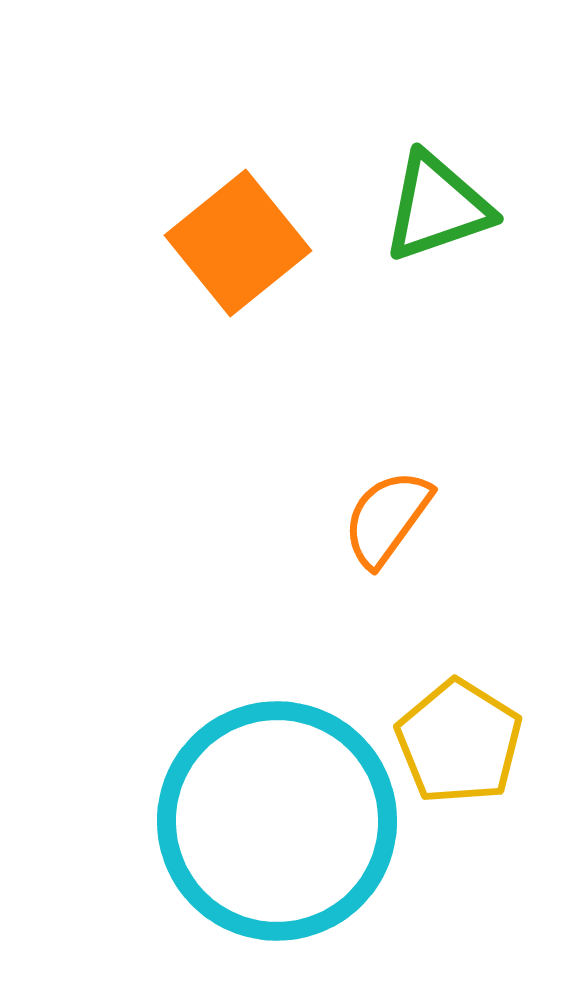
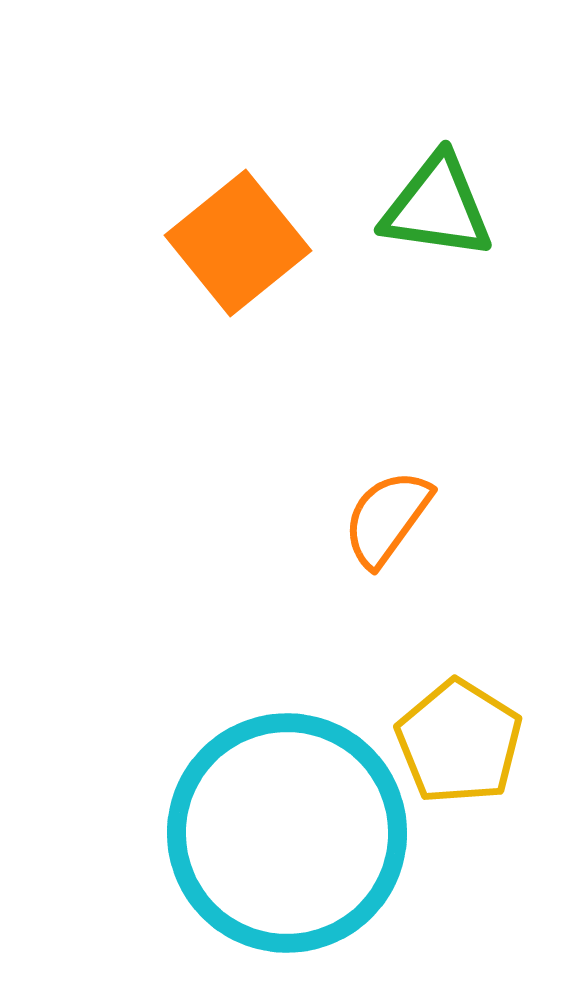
green triangle: rotated 27 degrees clockwise
cyan circle: moved 10 px right, 12 px down
